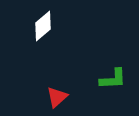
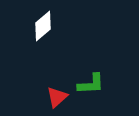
green L-shape: moved 22 px left, 5 px down
